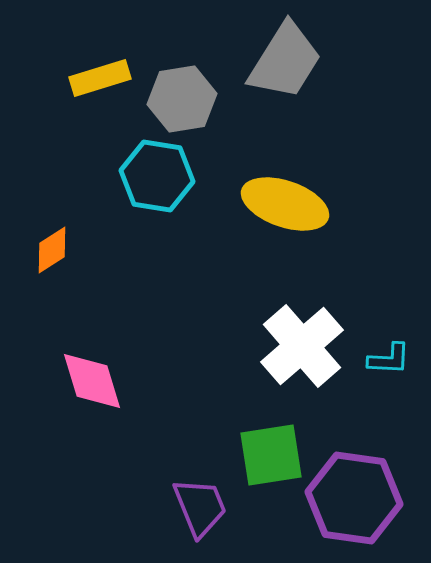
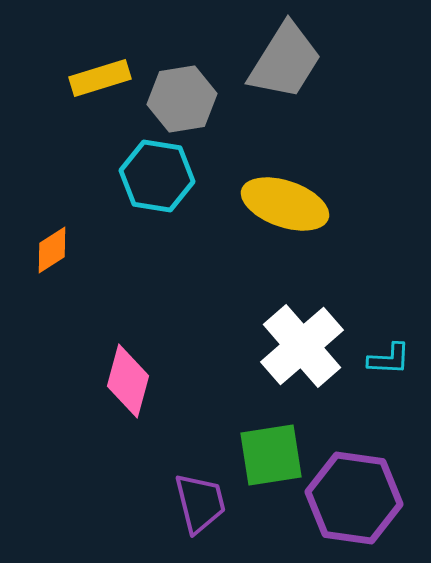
pink diamond: moved 36 px right; rotated 32 degrees clockwise
purple trapezoid: moved 4 px up; rotated 8 degrees clockwise
